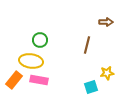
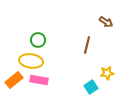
brown arrow: rotated 32 degrees clockwise
green circle: moved 2 px left
orange rectangle: rotated 12 degrees clockwise
cyan square: rotated 16 degrees counterclockwise
